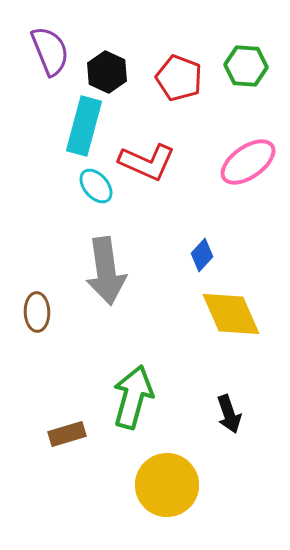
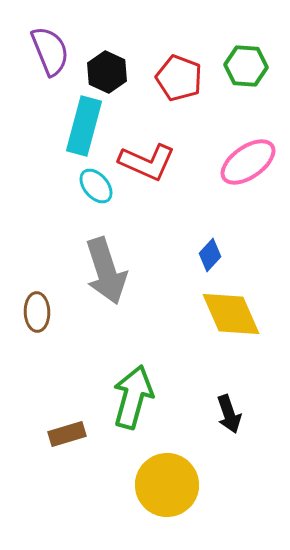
blue diamond: moved 8 px right
gray arrow: rotated 10 degrees counterclockwise
